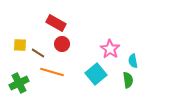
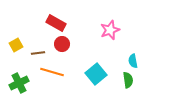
yellow square: moved 4 px left; rotated 32 degrees counterclockwise
pink star: moved 19 px up; rotated 18 degrees clockwise
brown line: rotated 40 degrees counterclockwise
